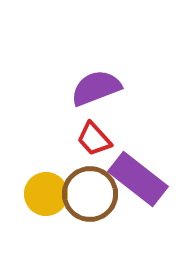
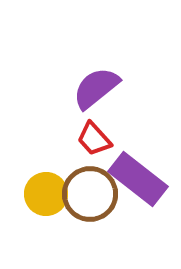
purple semicircle: rotated 18 degrees counterclockwise
